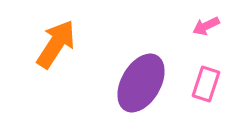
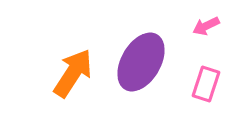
orange arrow: moved 17 px right, 29 px down
purple ellipse: moved 21 px up
